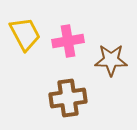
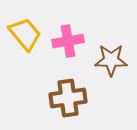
yellow trapezoid: rotated 12 degrees counterclockwise
